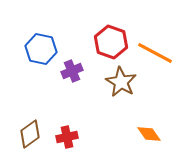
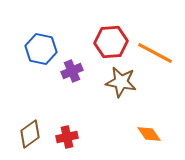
red hexagon: rotated 24 degrees counterclockwise
brown star: rotated 20 degrees counterclockwise
